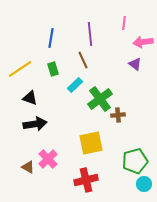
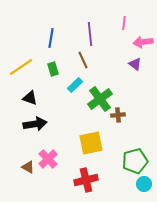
yellow line: moved 1 px right, 2 px up
